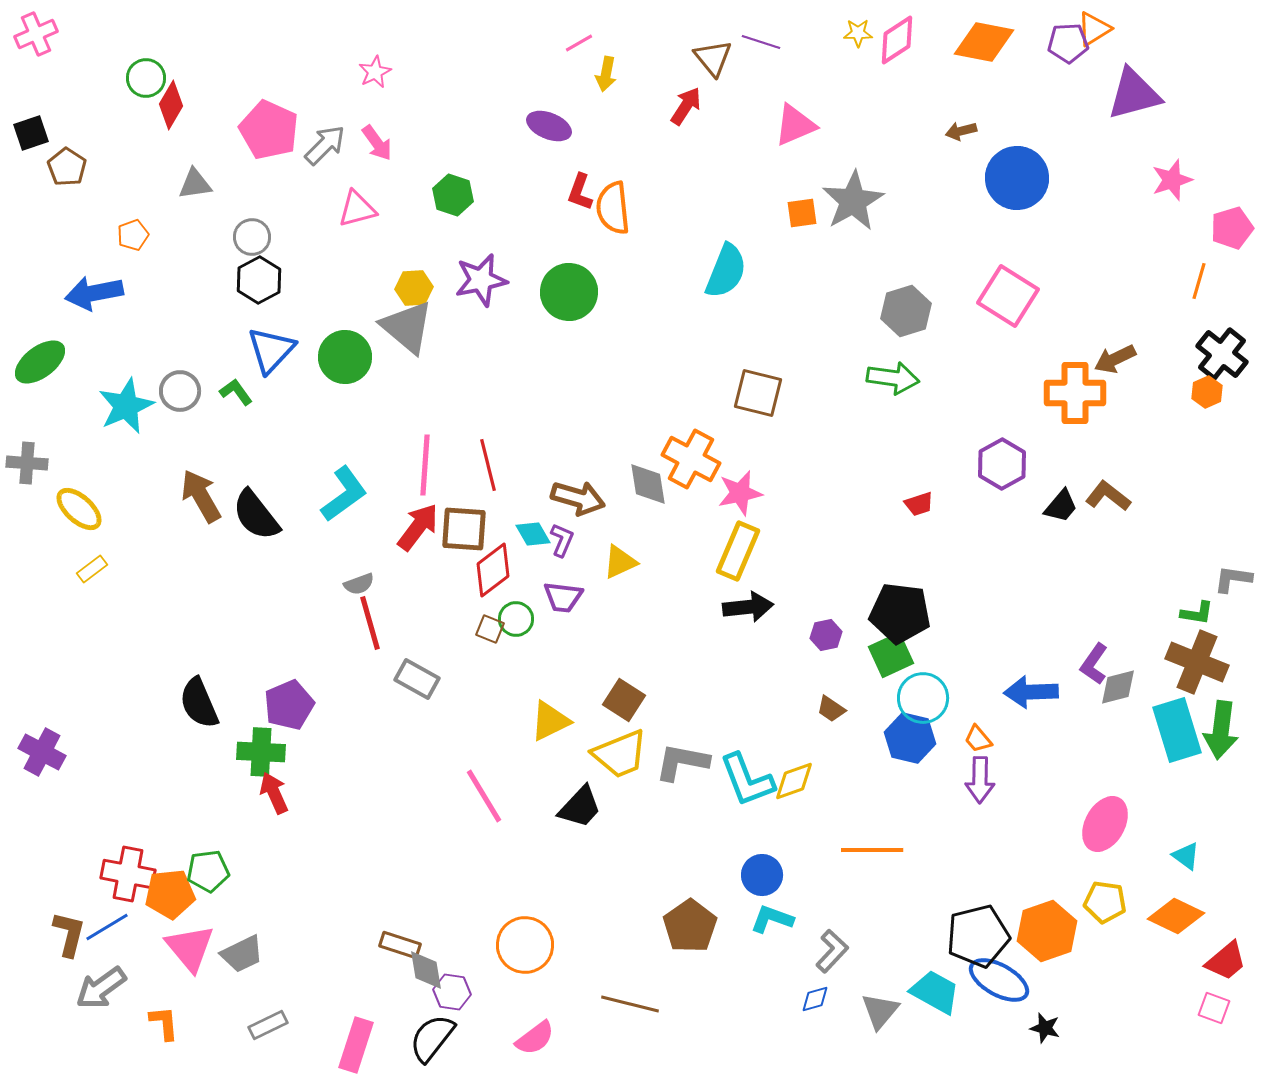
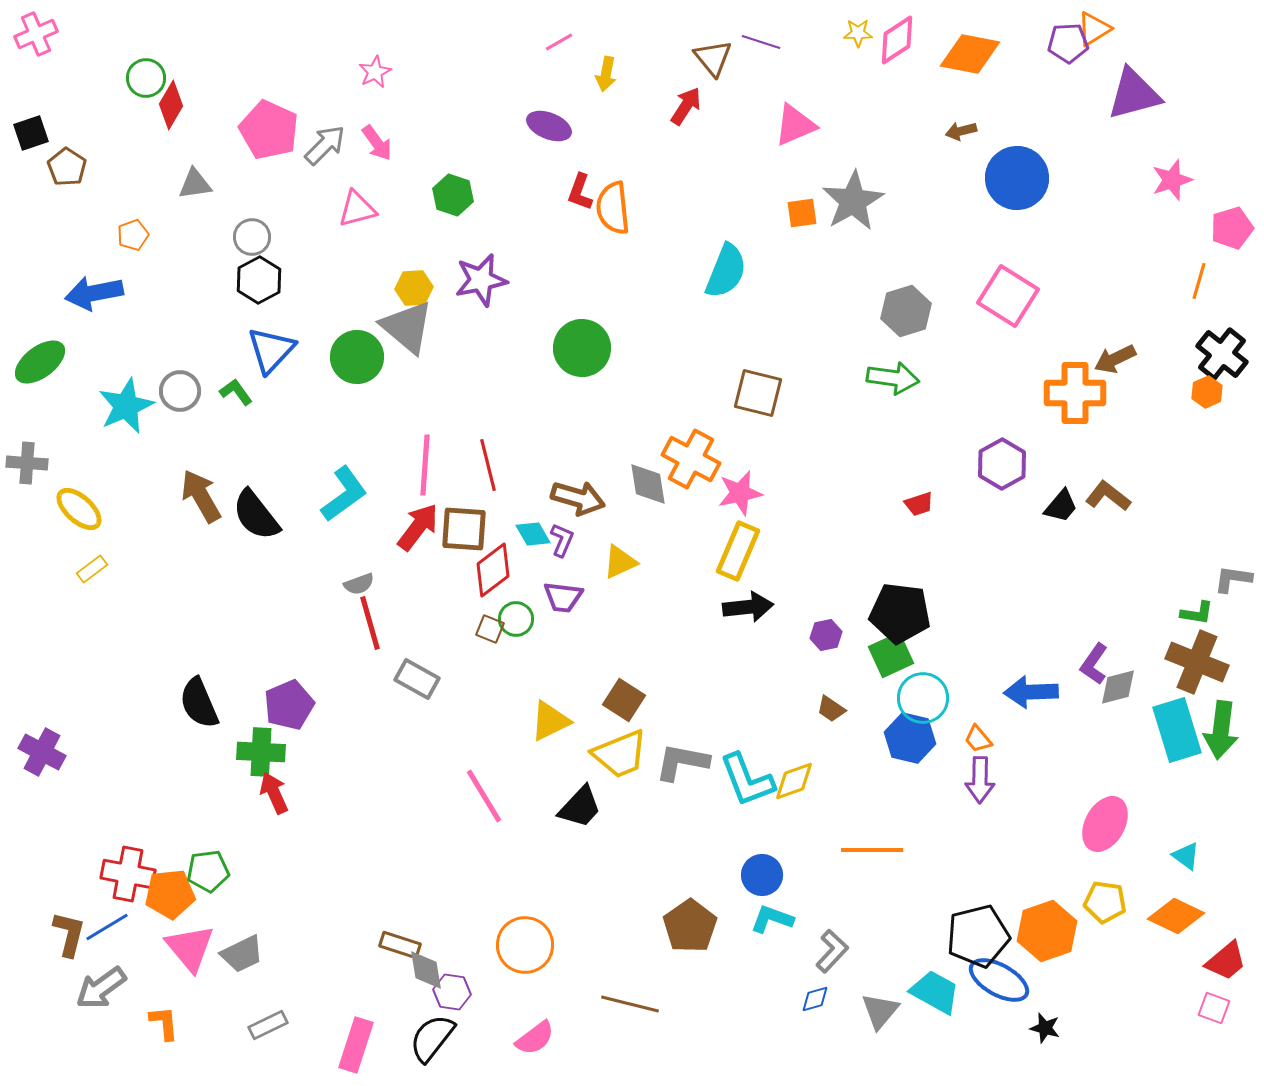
orange diamond at (984, 42): moved 14 px left, 12 px down
pink line at (579, 43): moved 20 px left, 1 px up
green circle at (569, 292): moved 13 px right, 56 px down
green circle at (345, 357): moved 12 px right
